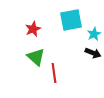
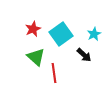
cyan square: moved 10 px left, 14 px down; rotated 25 degrees counterclockwise
black arrow: moved 9 px left, 2 px down; rotated 21 degrees clockwise
